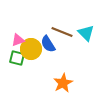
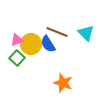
brown line: moved 5 px left
pink triangle: moved 1 px left
yellow circle: moved 5 px up
green square: rotated 28 degrees clockwise
orange star: rotated 24 degrees counterclockwise
